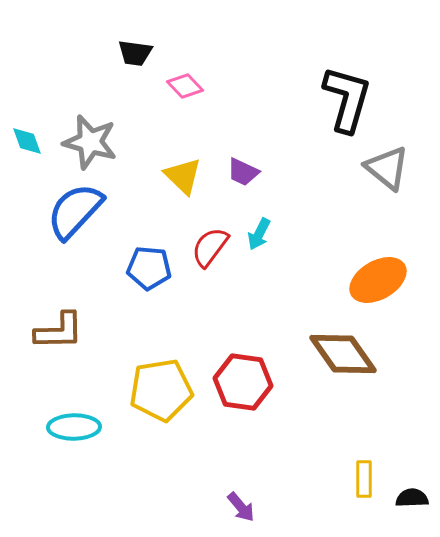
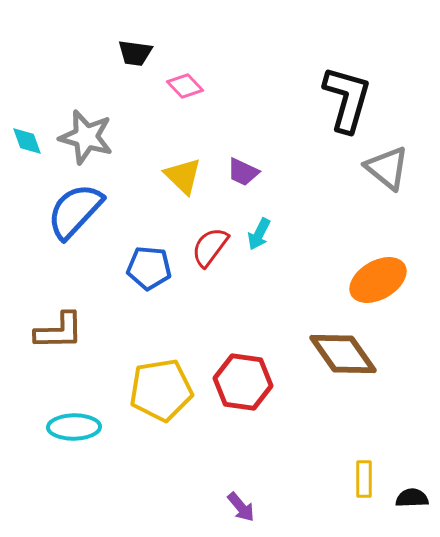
gray star: moved 4 px left, 5 px up
